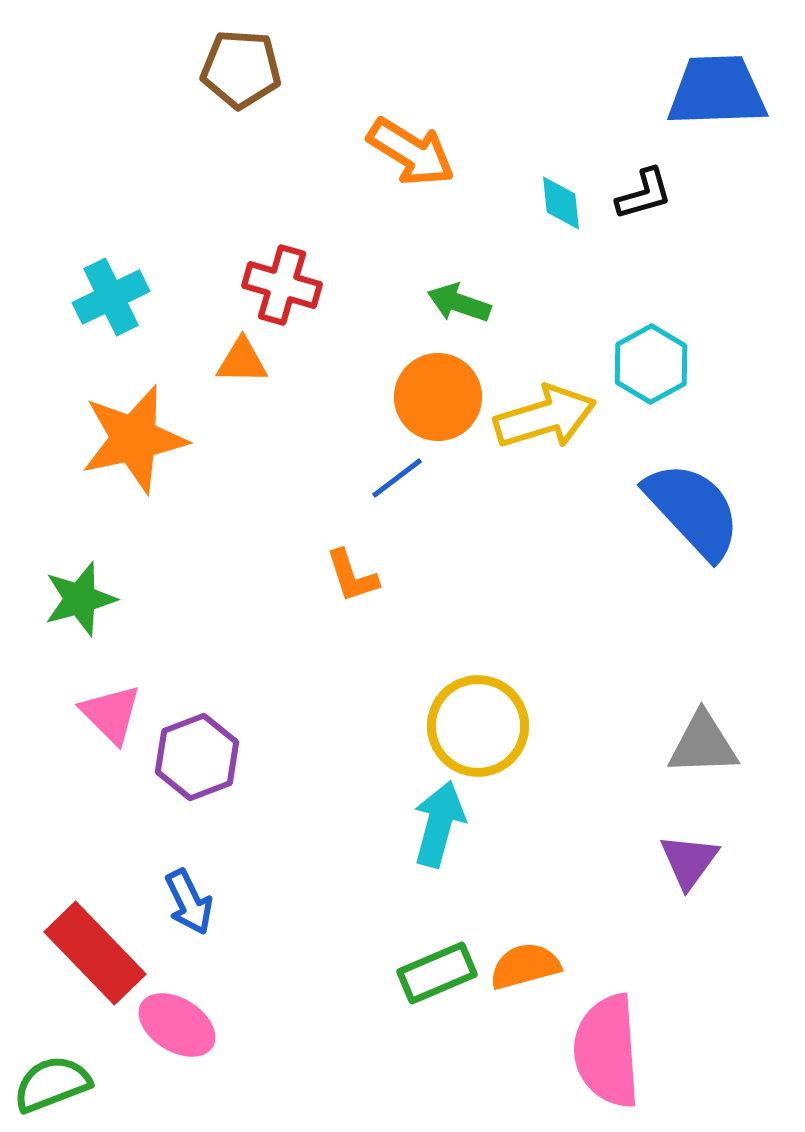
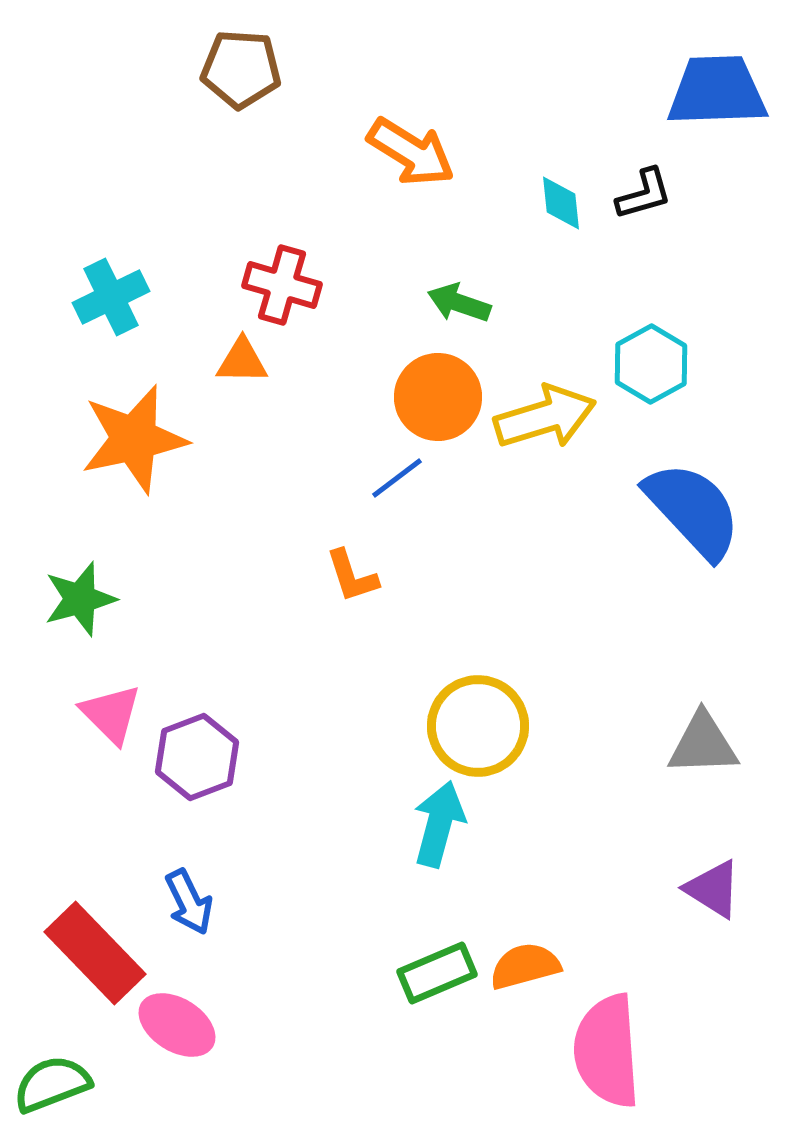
purple triangle: moved 24 px right, 28 px down; rotated 34 degrees counterclockwise
